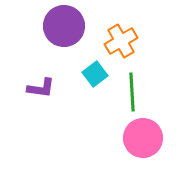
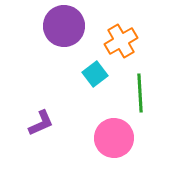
purple L-shape: moved 35 px down; rotated 32 degrees counterclockwise
green line: moved 8 px right, 1 px down
pink circle: moved 29 px left
